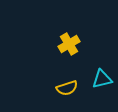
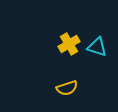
cyan triangle: moved 5 px left, 32 px up; rotated 30 degrees clockwise
